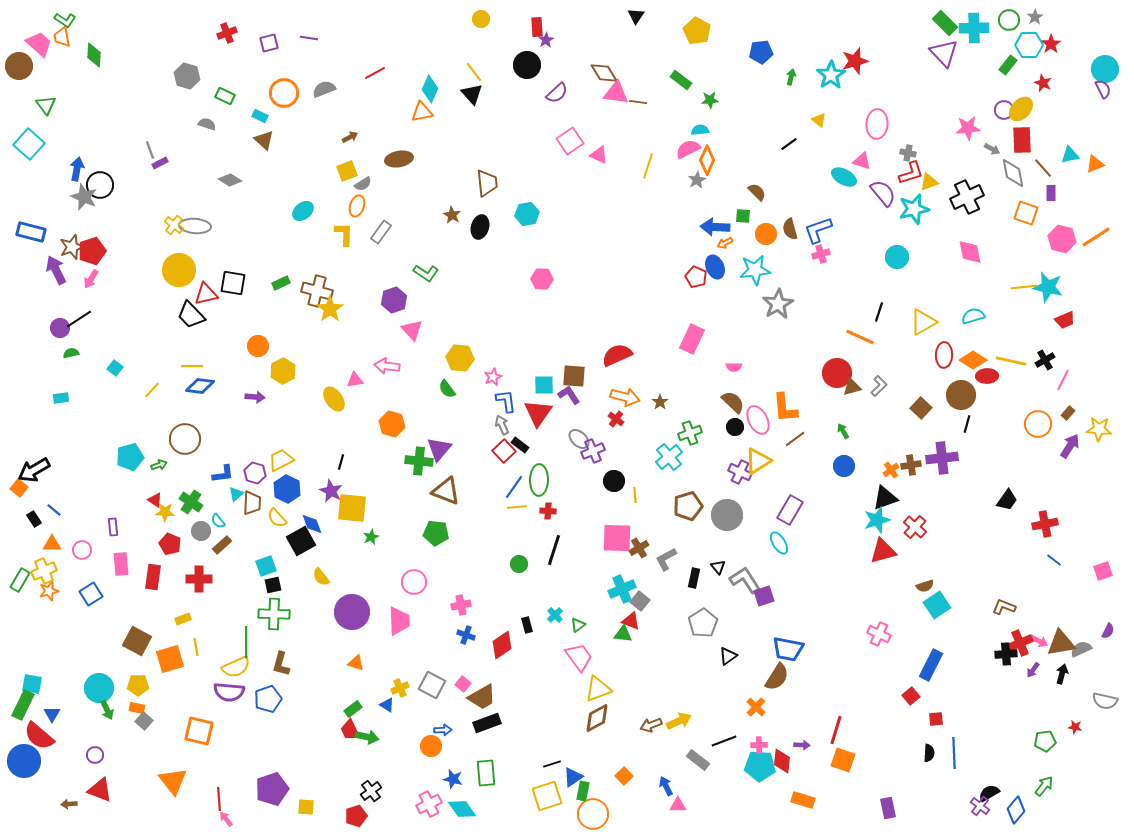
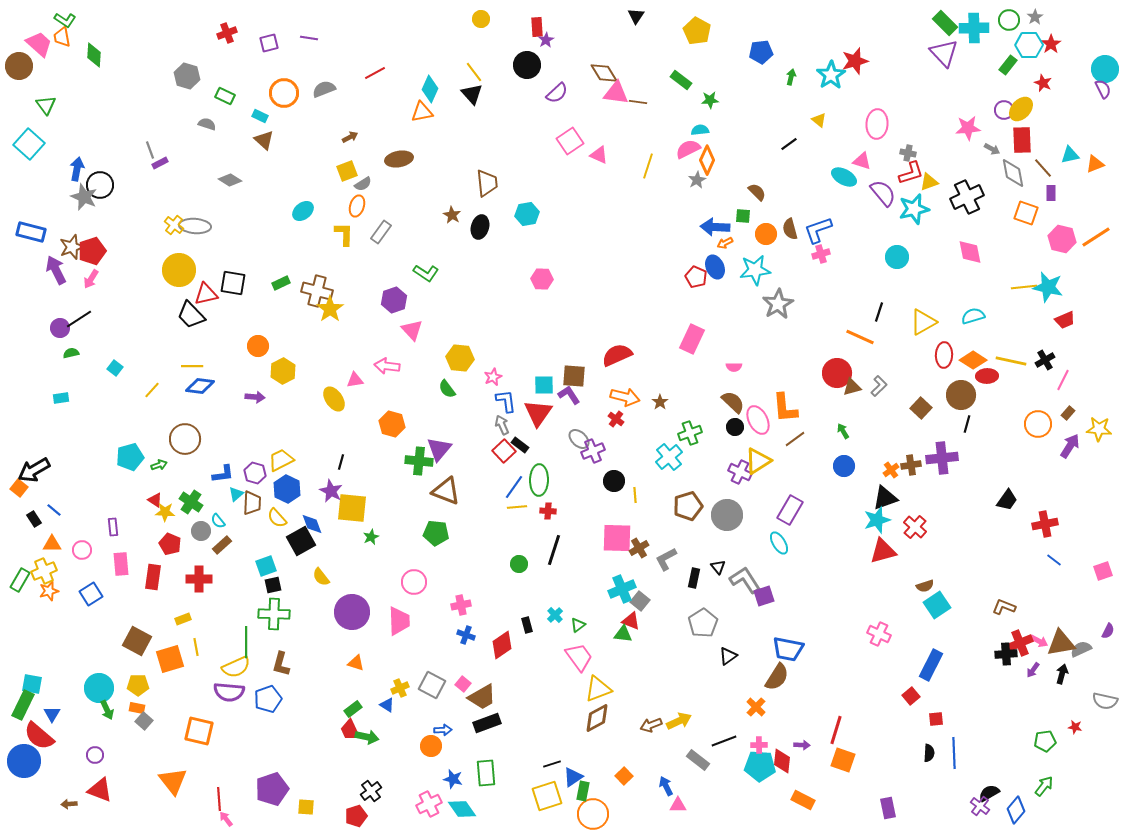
orange rectangle at (803, 800): rotated 10 degrees clockwise
